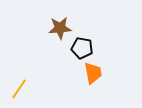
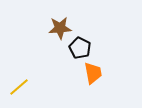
black pentagon: moved 2 px left; rotated 15 degrees clockwise
yellow line: moved 2 px up; rotated 15 degrees clockwise
